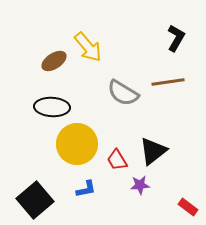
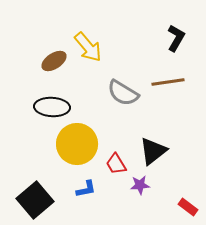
red trapezoid: moved 1 px left, 4 px down
